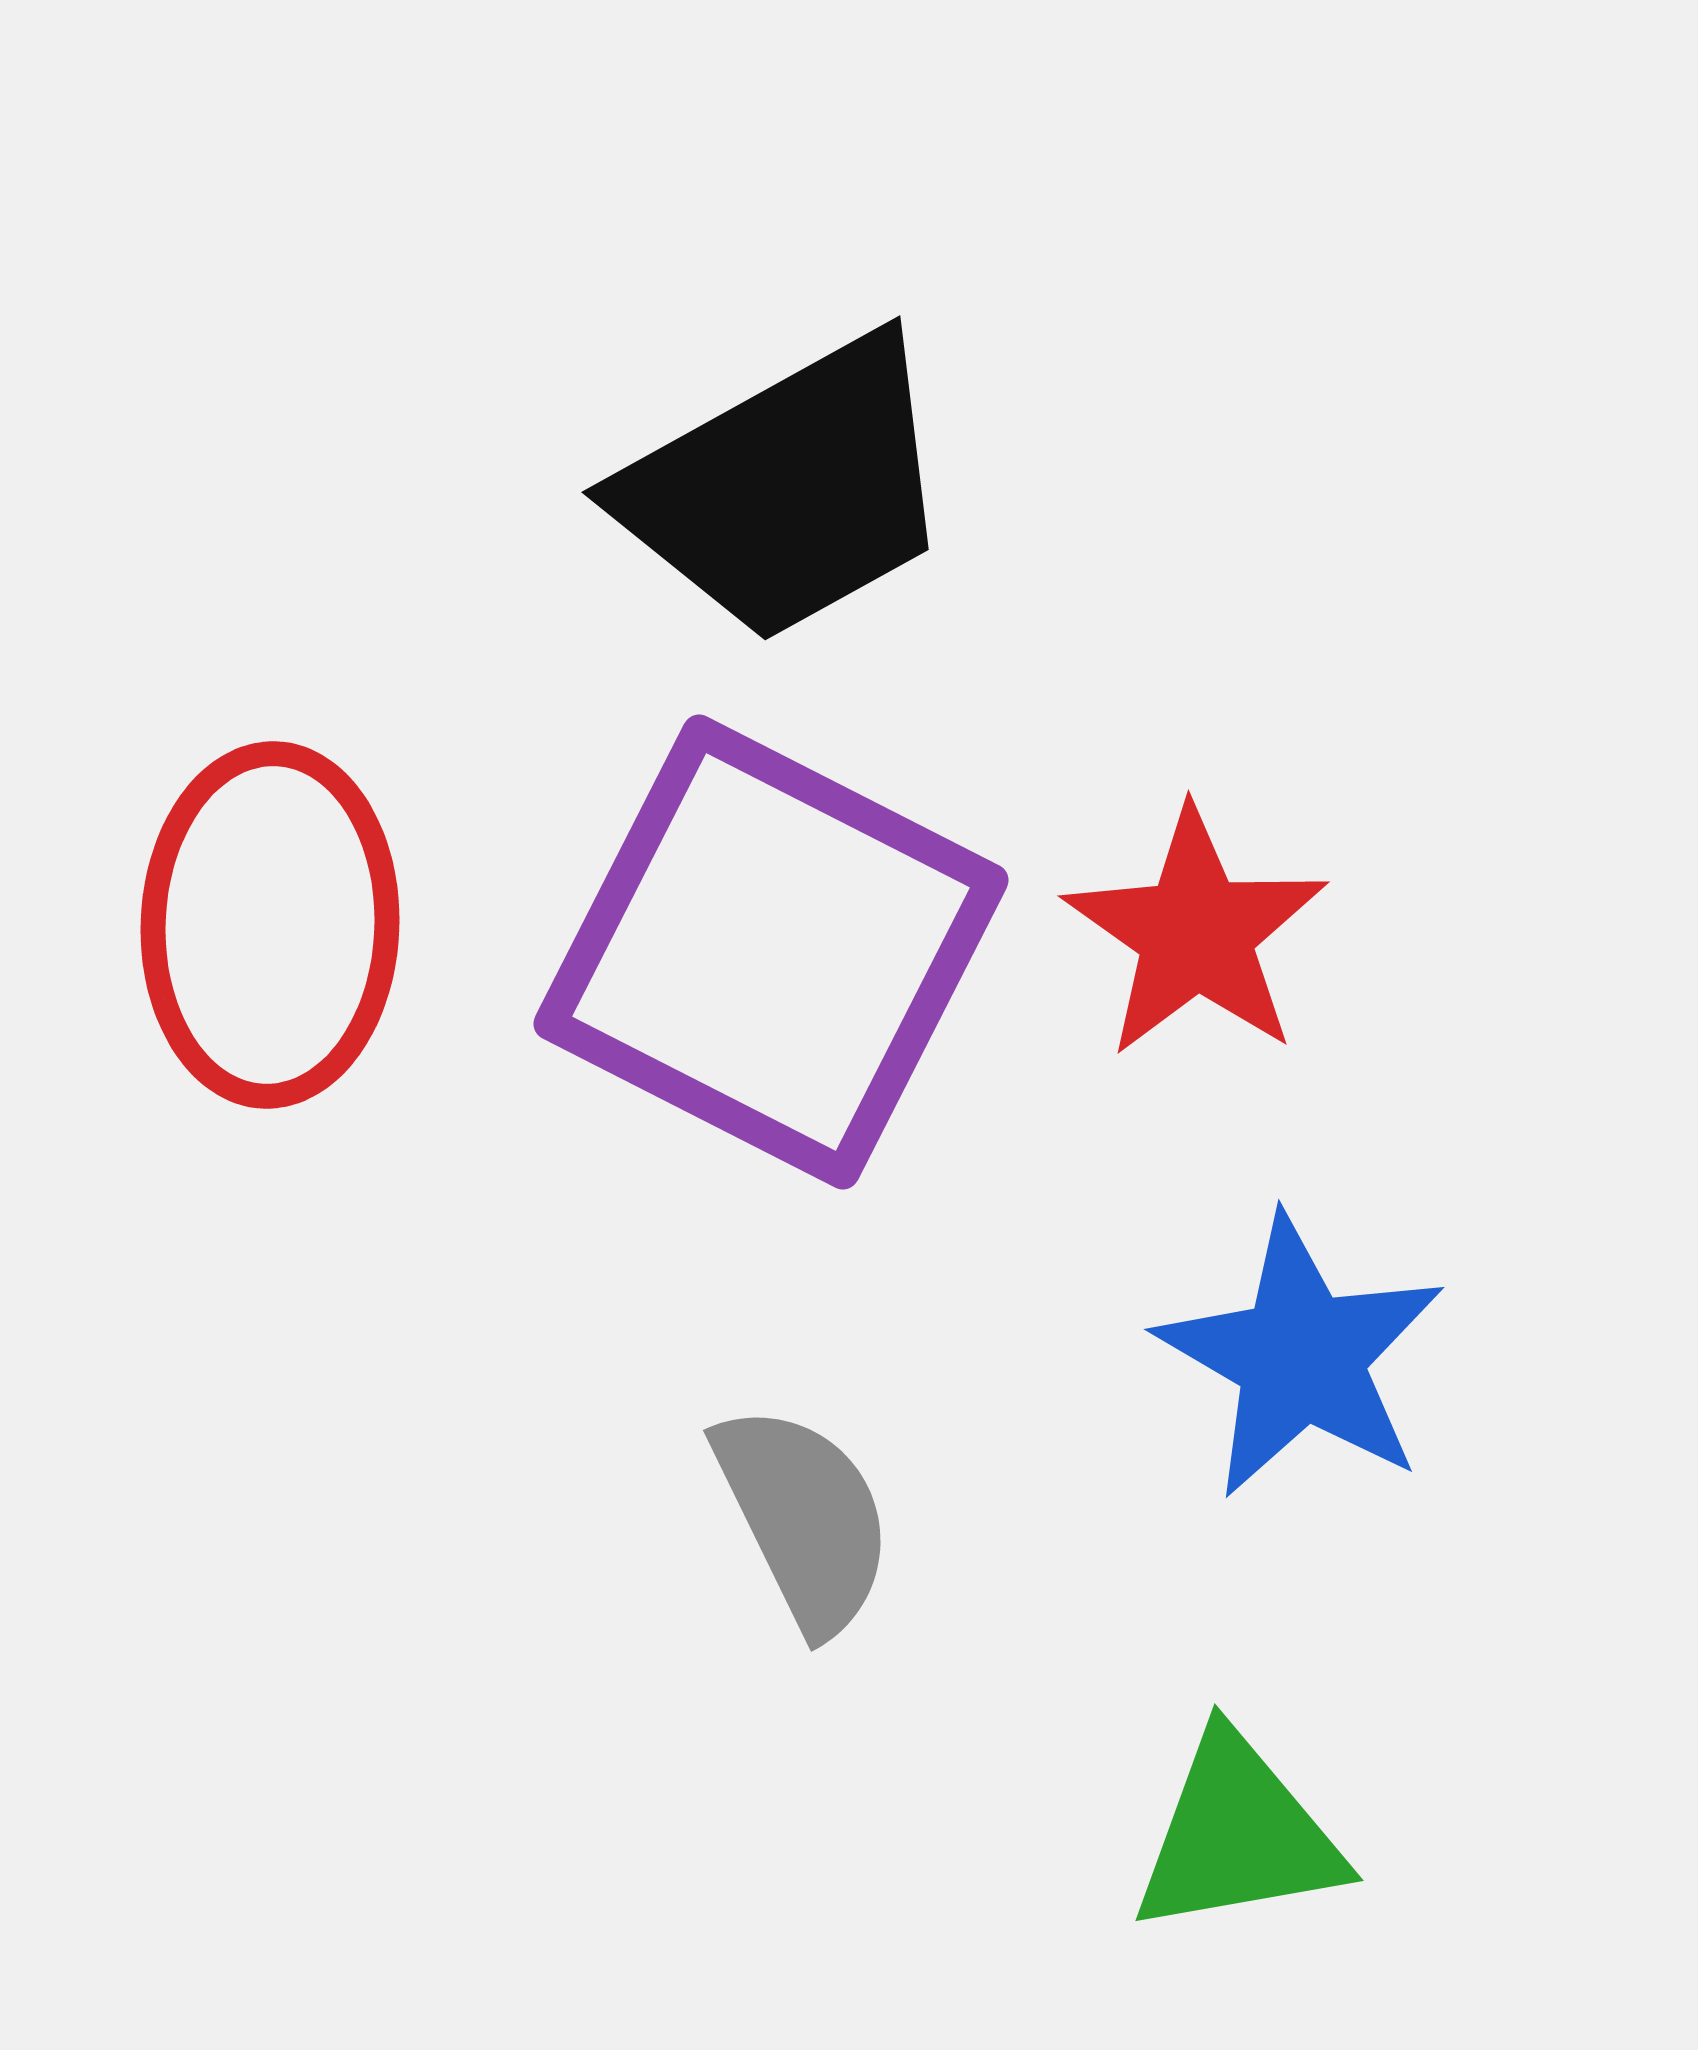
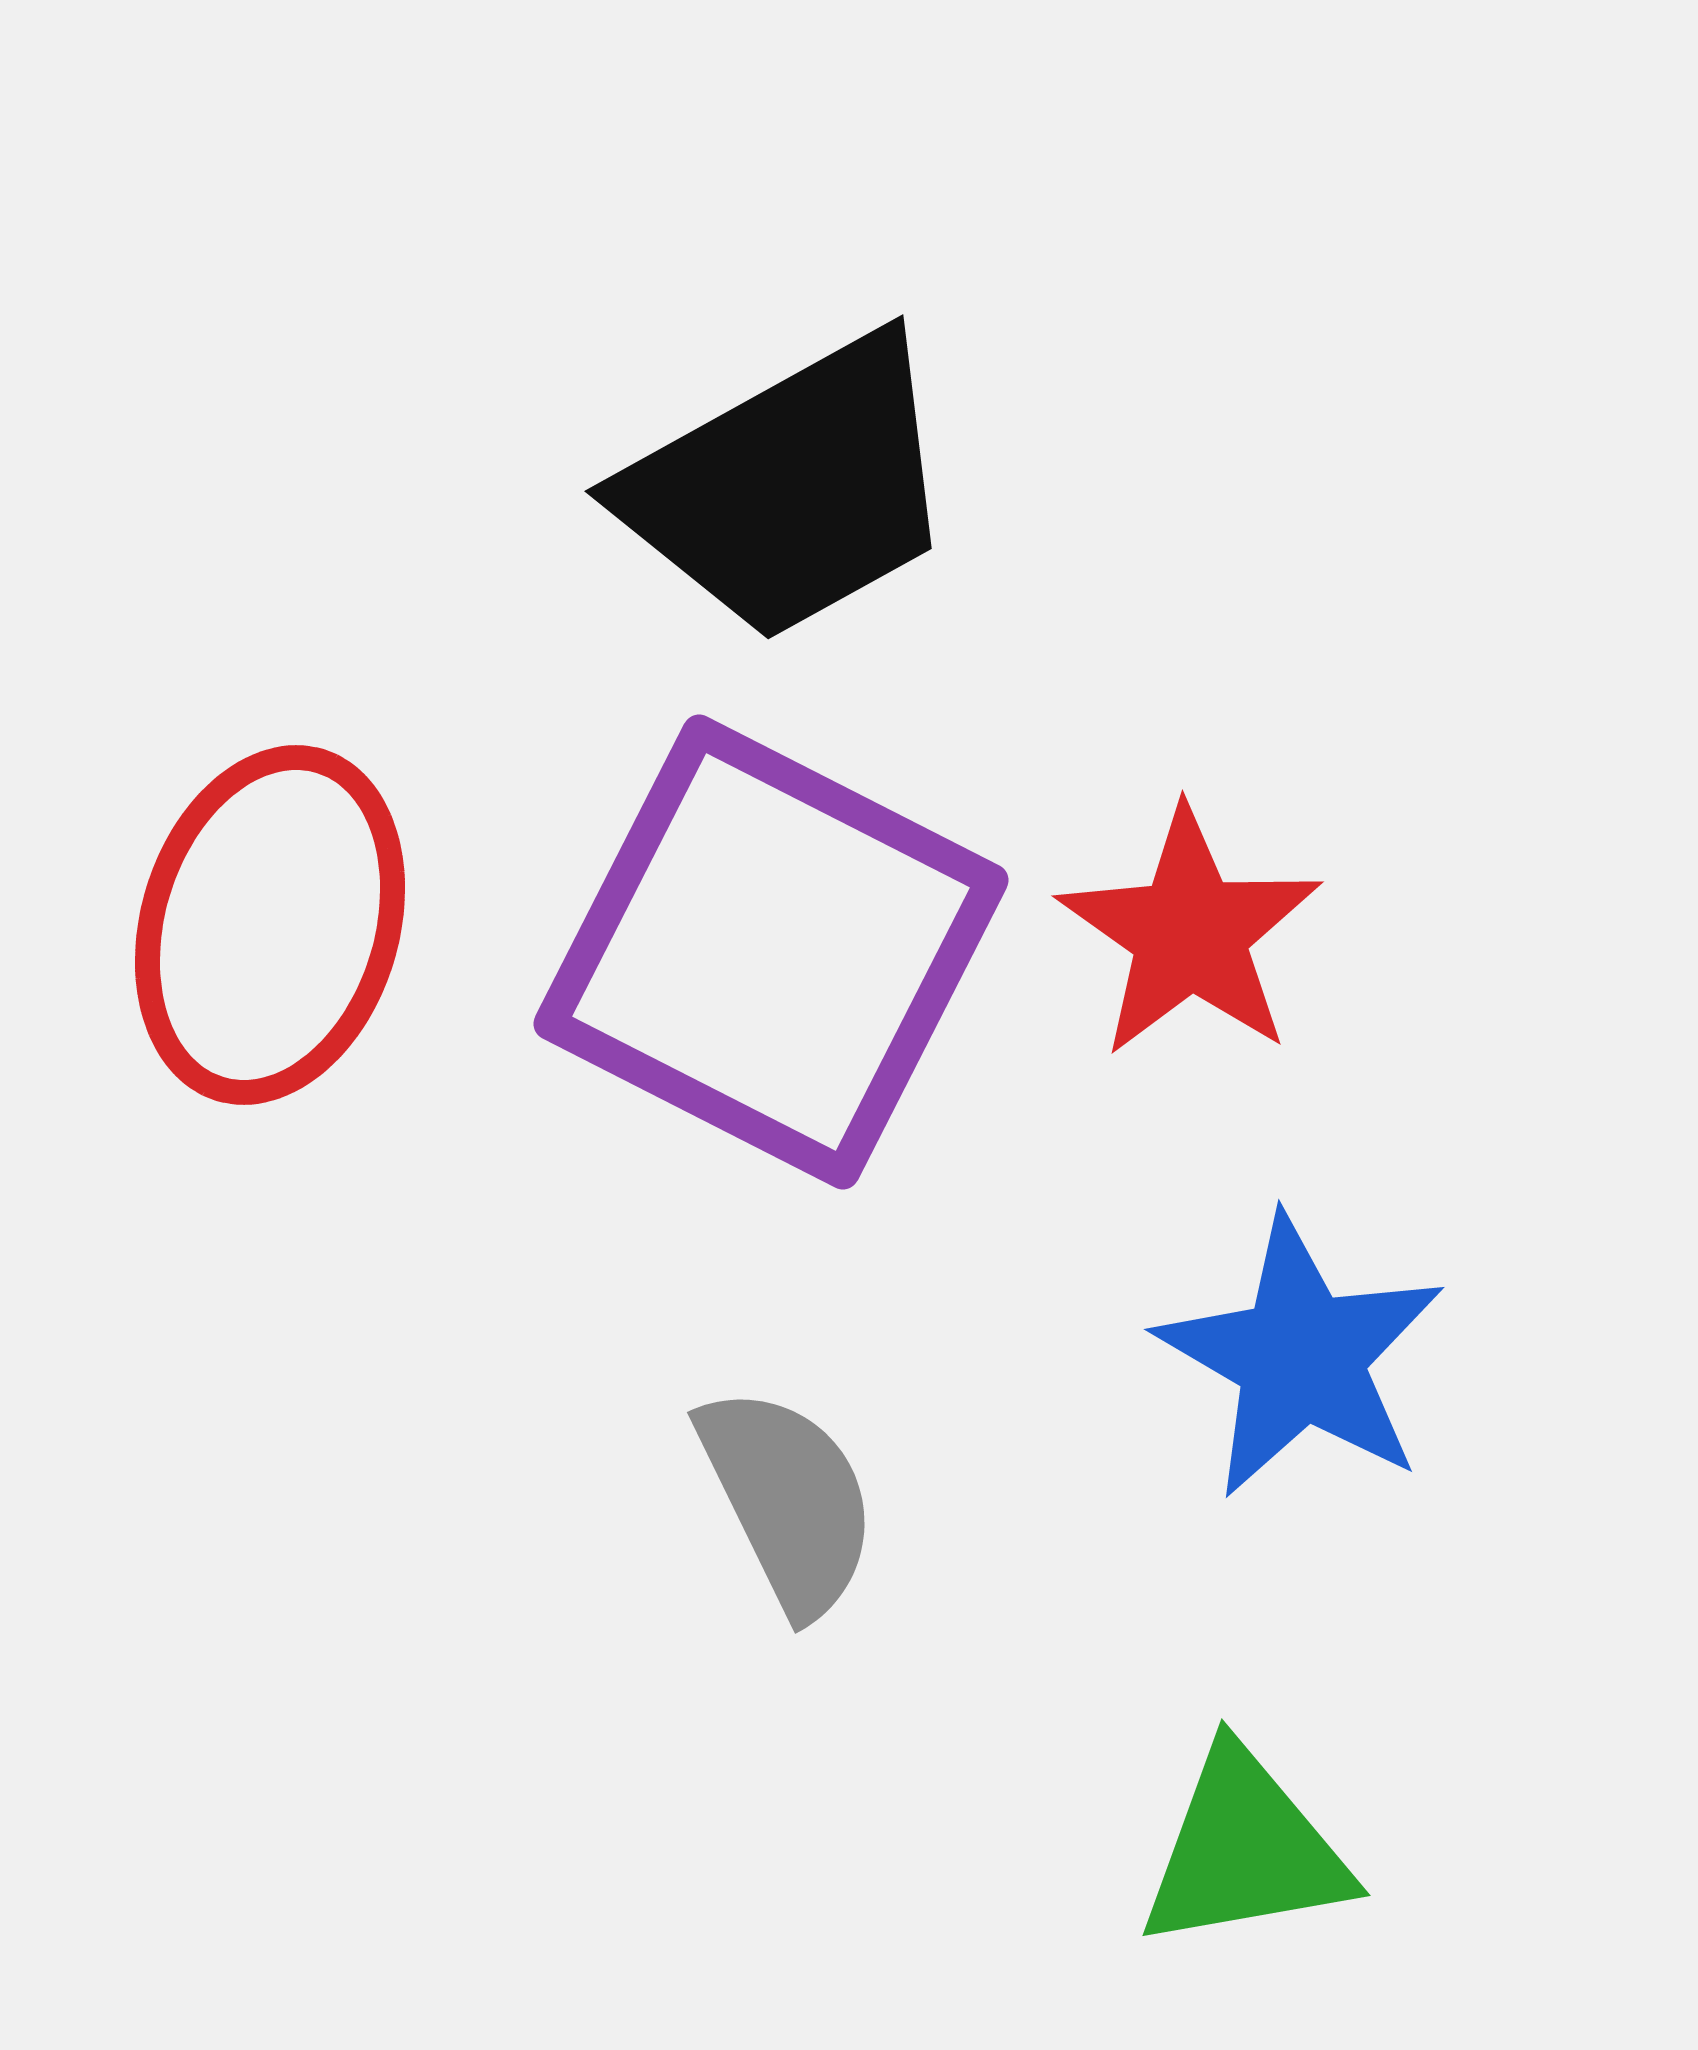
black trapezoid: moved 3 px right, 1 px up
red ellipse: rotated 15 degrees clockwise
red star: moved 6 px left
gray semicircle: moved 16 px left, 18 px up
green triangle: moved 7 px right, 15 px down
